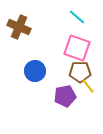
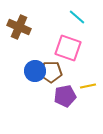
pink square: moved 9 px left
brown pentagon: moved 29 px left
yellow line: rotated 63 degrees counterclockwise
